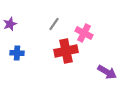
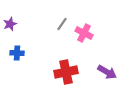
gray line: moved 8 px right
red cross: moved 21 px down
